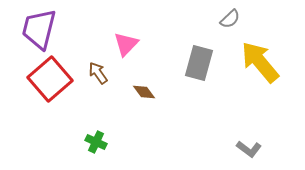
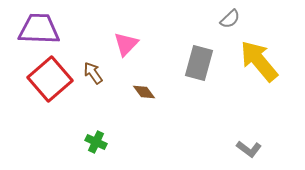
purple trapezoid: rotated 78 degrees clockwise
yellow arrow: moved 1 px left, 1 px up
brown arrow: moved 5 px left
